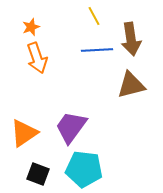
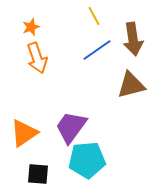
brown arrow: moved 2 px right
blue line: rotated 32 degrees counterclockwise
cyan pentagon: moved 3 px right, 9 px up; rotated 12 degrees counterclockwise
black square: rotated 15 degrees counterclockwise
